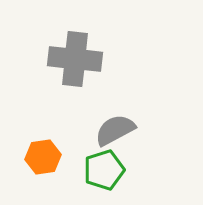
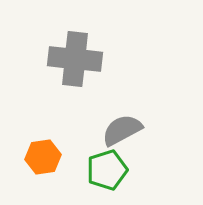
gray semicircle: moved 7 px right
green pentagon: moved 3 px right
